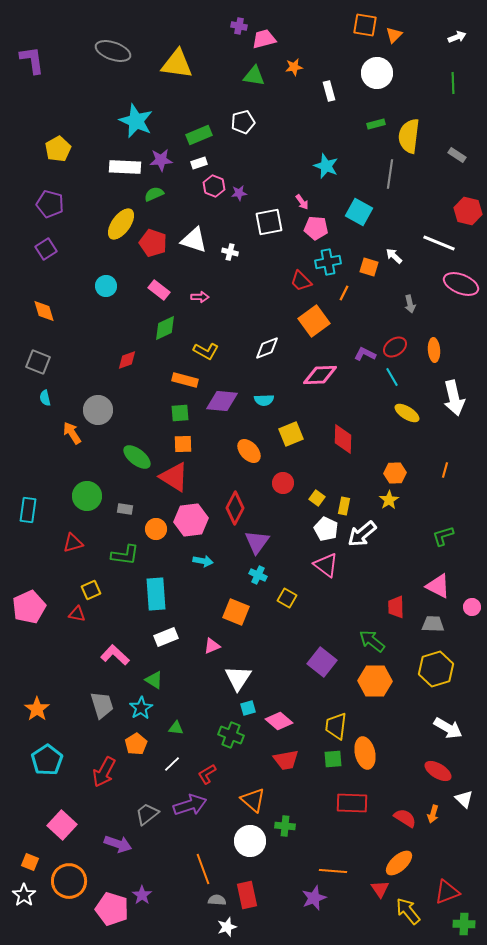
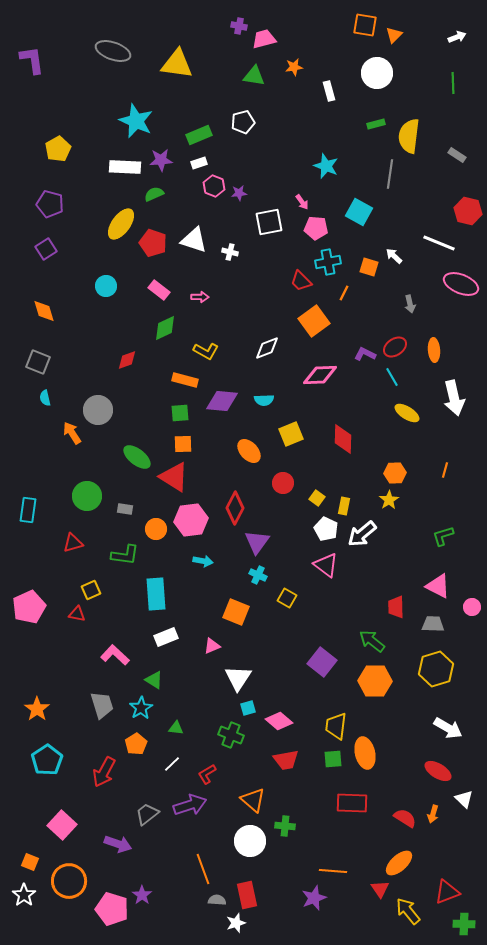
white star at (227, 927): moved 9 px right, 4 px up
